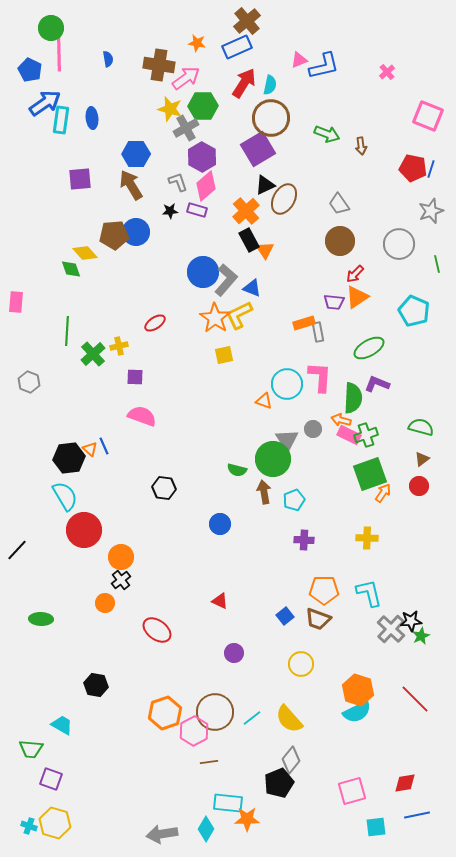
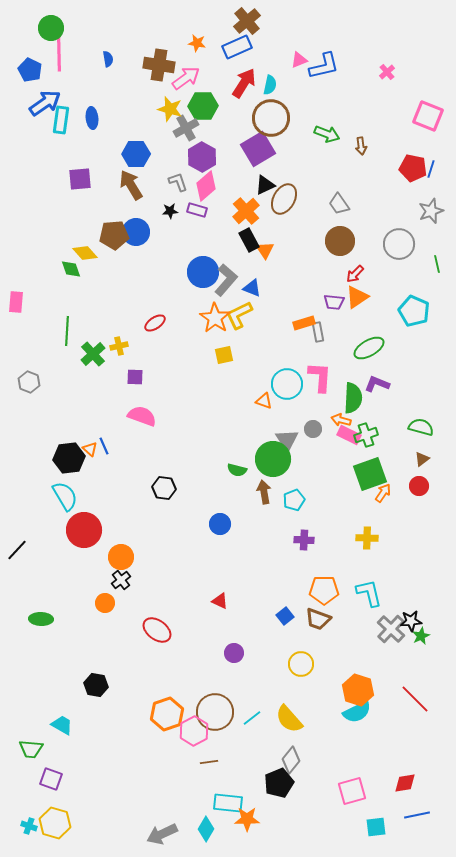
orange hexagon at (165, 713): moved 2 px right, 1 px down
gray arrow at (162, 834): rotated 16 degrees counterclockwise
